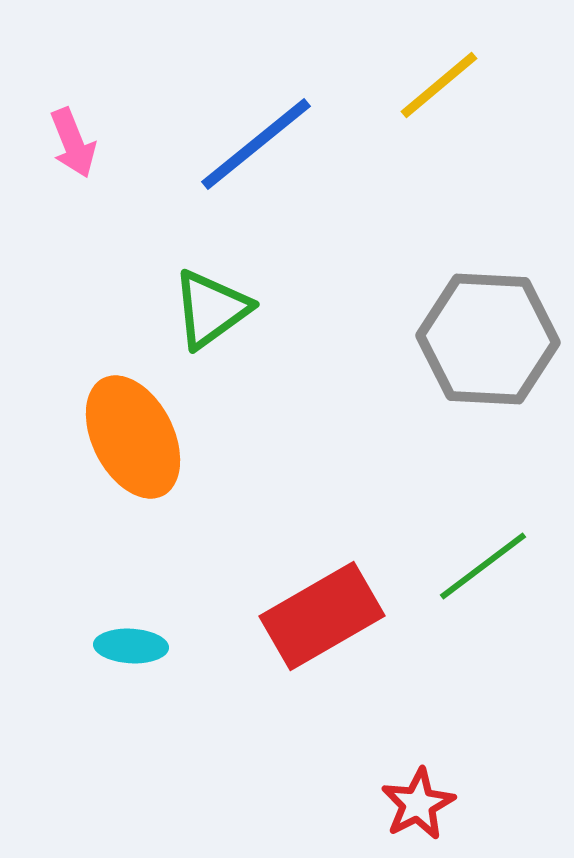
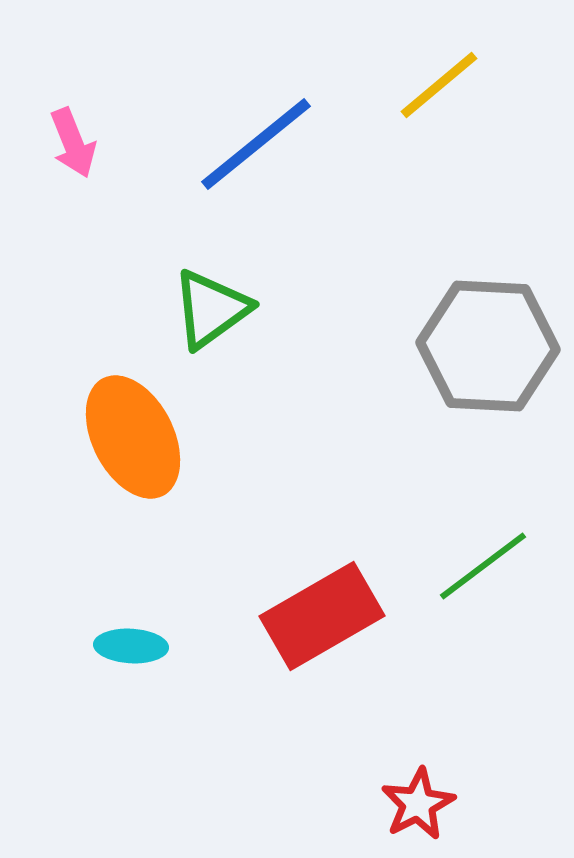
gray hexagon: moved 7 px down
